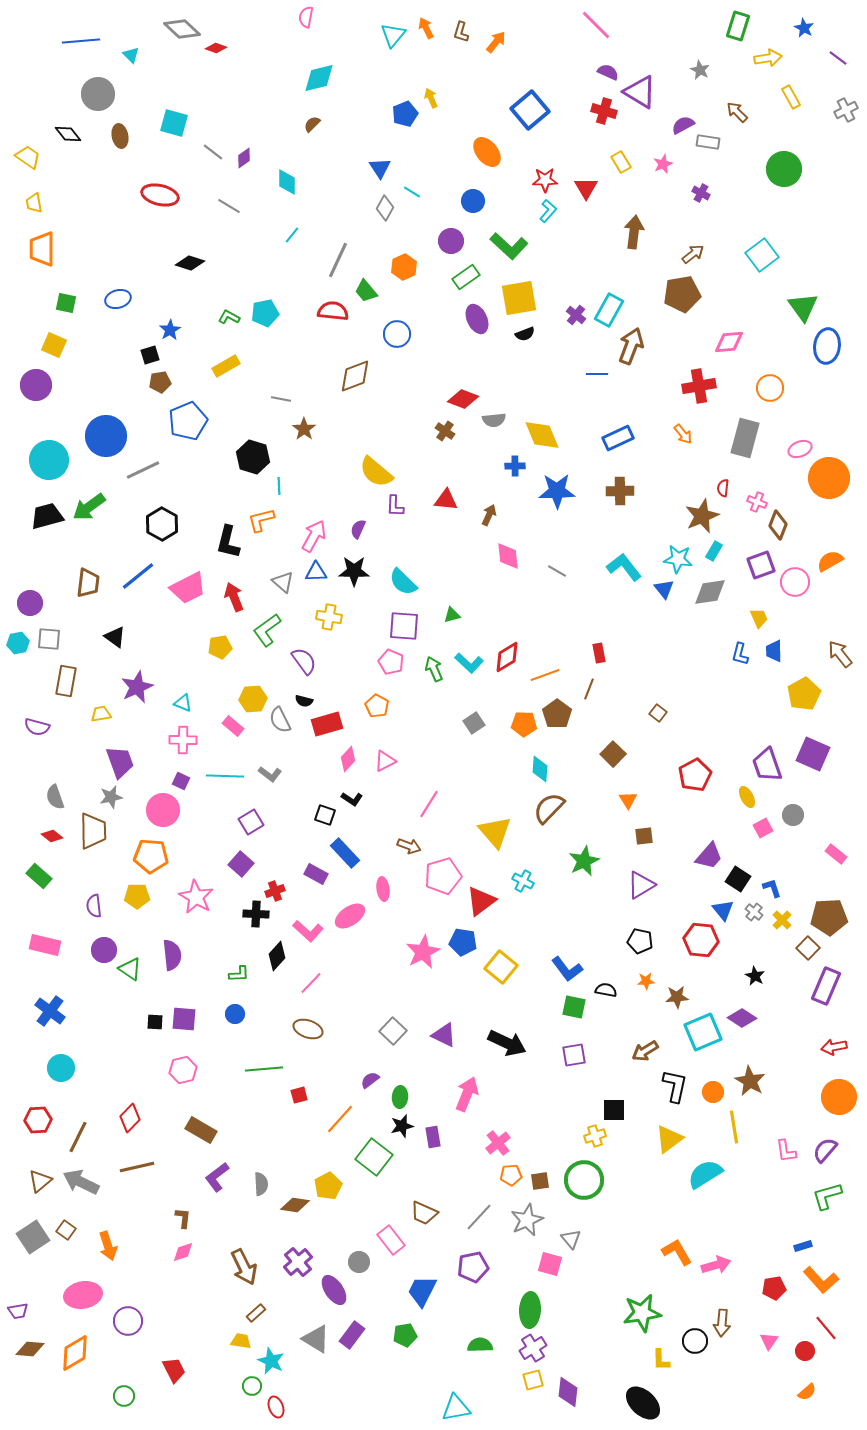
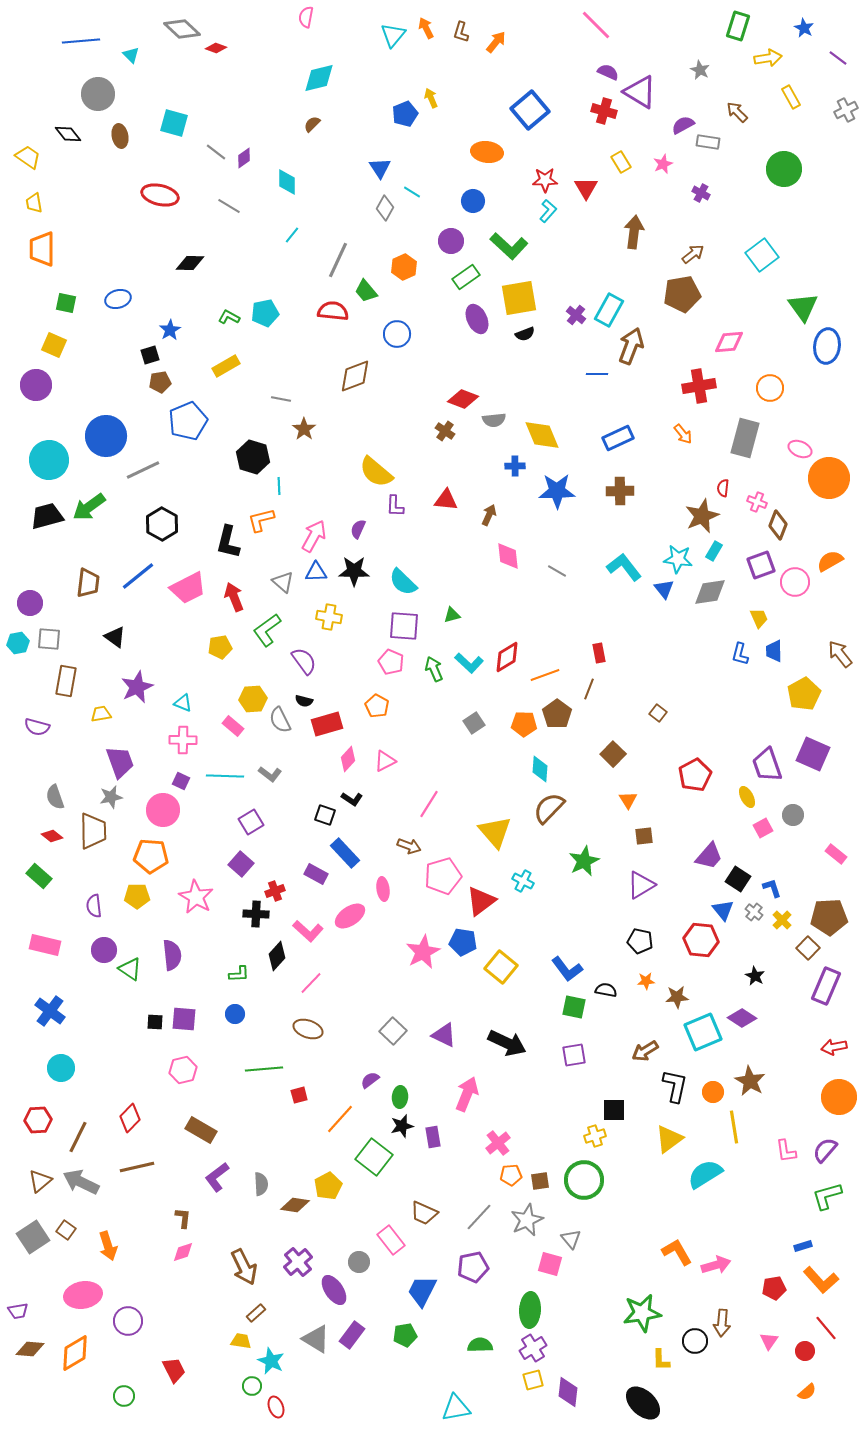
gray line at (213, 152): moved 3 px right
orange ellipse at (487, 152): rotated 44 degrees counterclockwise
black diamond at (190, 263): rotated 16 degrees counterclockwise
pink ellipse at (800, 449): rotated 45 degrees clockwise
